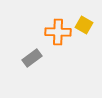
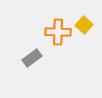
yellow square: rotated 12 degrees clockwise
